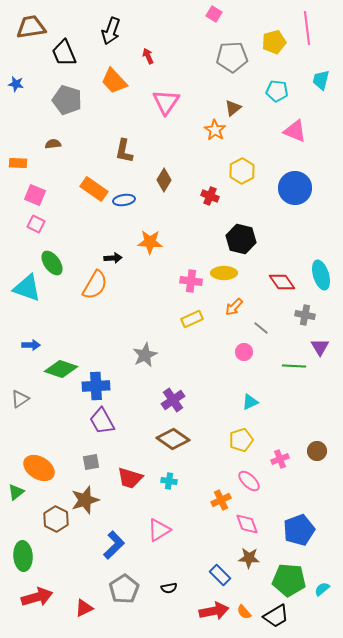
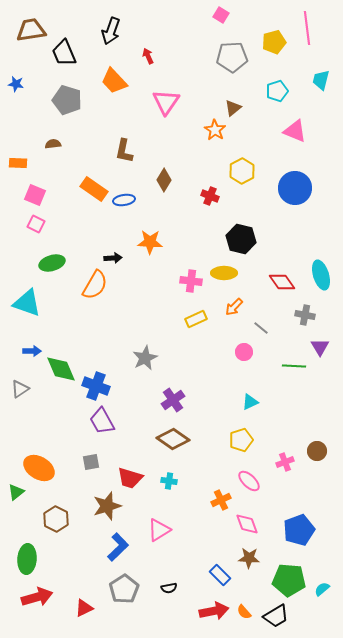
pink square at (214, 14): moved 7 px right, 1 px down
brown trapezoid at (31, 27): moved 3 px down
cyan pentagon at (277, 91): rotated 25 degrees counterclockwise
green ellipse at (52, 263): rotated 70 degrees counterclockwise
cyan triangle at (27, 288): moved 15 px down
yellow rectangle at (192, 319): moved 4 px right
blue arrow at (31, 345): moved 1 px right, 6 px down
gray star at (145, 355): moved 3 px down
green diamond at (61, 369): rotated 48 degrees clockwise
blue cross at (96, 386): rotated 24 degrees clockwise
gray triangle at (20, 399): moved 10 px up
pink cross at (280, 459): moved 5 px right, 3 px down
brown star at (85, 500): moved 22 px right, 6 px down
blue L-shape at (114, 545): moved 4 px right, 2 px down
green ellipse at (23, 556): moved 4 px right, 3 px down; rotated 8 degrees clockwise
